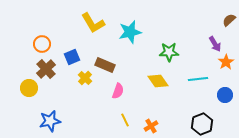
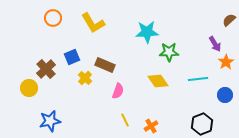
cyan star: moved 17 px right; rotated 10 degrees clockwise
orange circle: moved 11 px right, 26 px up
